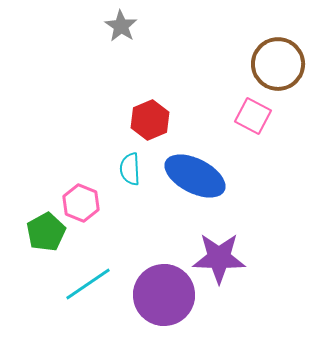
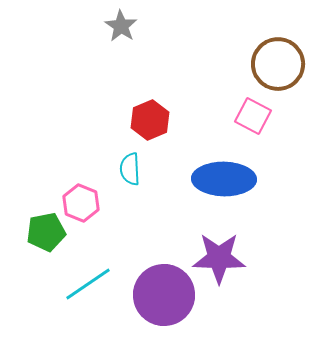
blue ellipse: moved 29 px right, 3 px down; rotated 26 degrees counterclockwise
green pentagon: rotated 18 degrees clockwise
